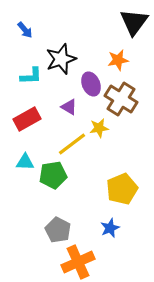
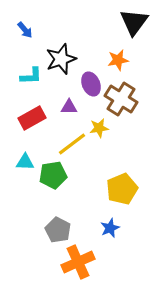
purple triangle: rotated 30 degrees counterclockwise
red rectangle: moved 5 px right, 1 px up
